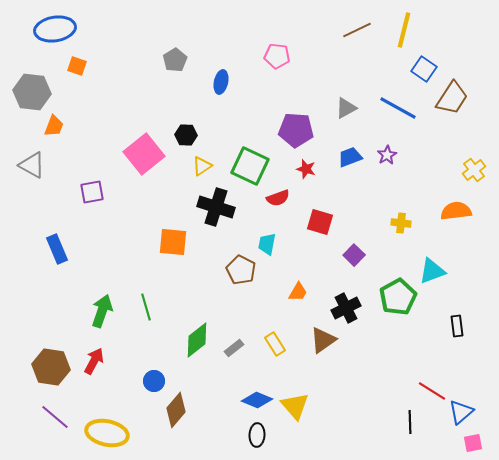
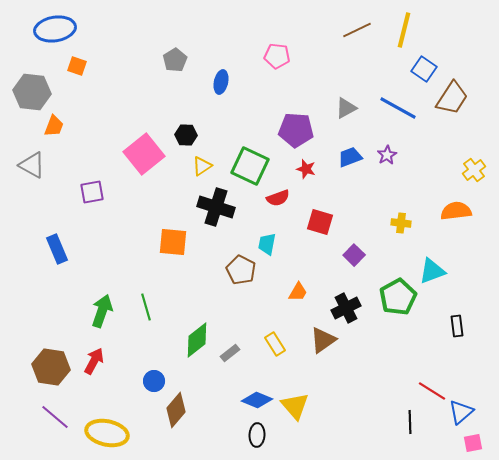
gray rectangle at (234, 348): moved 4 px left, 5 px down
